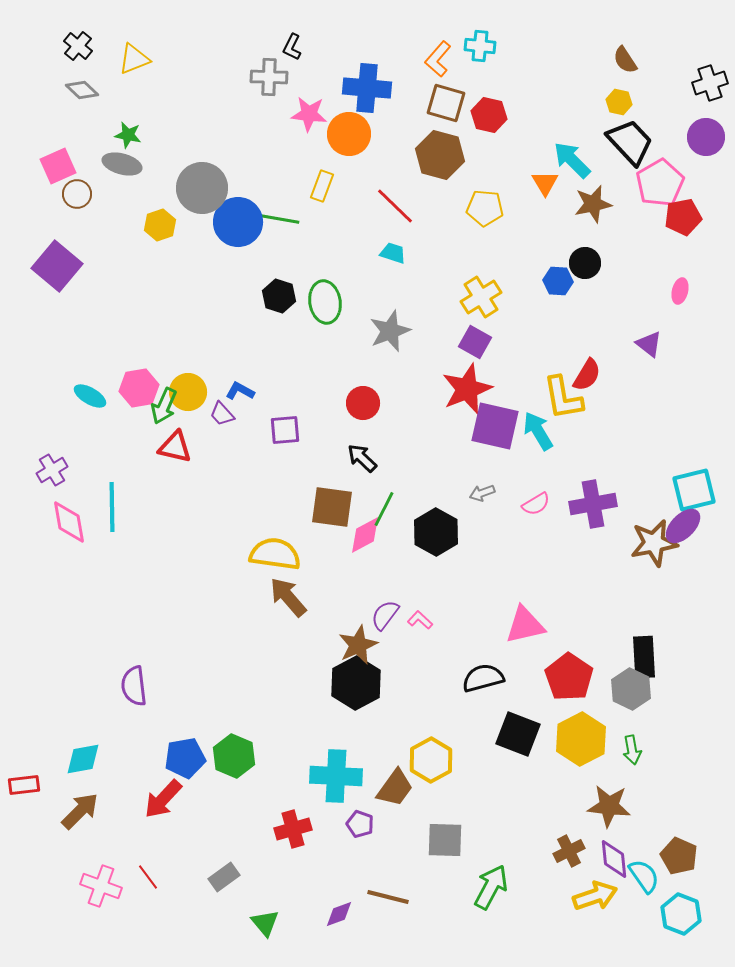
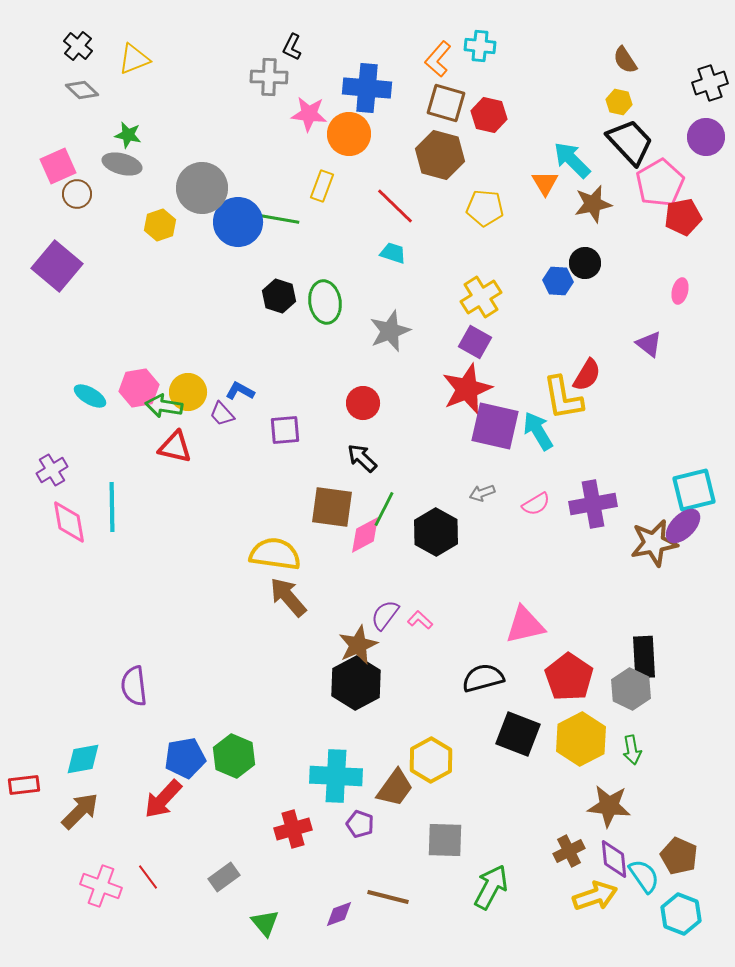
green arrow at (164, 406): rotated 75 degrees clockwise
